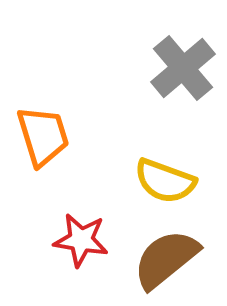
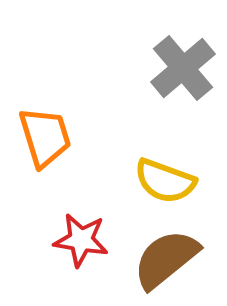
orange trapezoid: moved 2 px right, 1 px down
